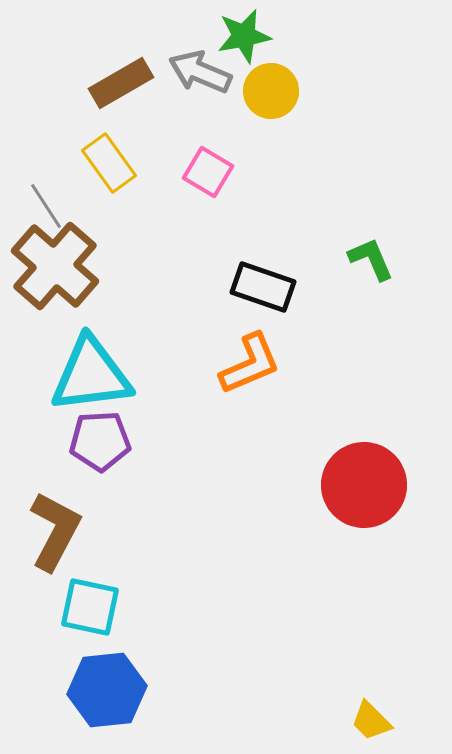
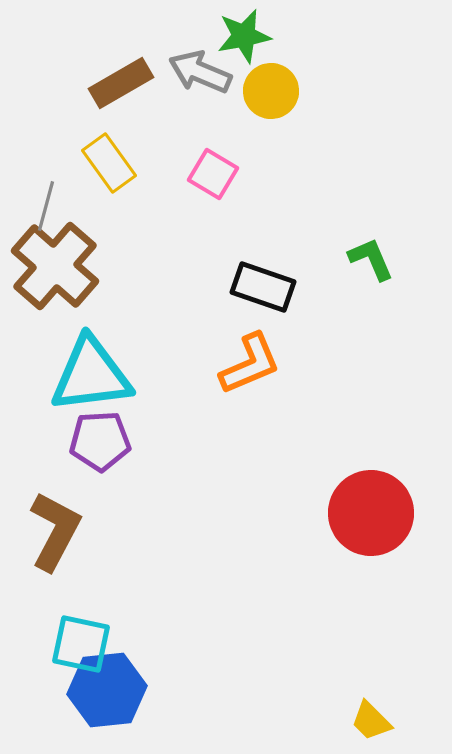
pink square: moved 5 px right, 2 px down
gray line: rotated 48 degrees clockwise
red circle: moved 7 px right, 28 px down
cyan square: moved 9 px left, 37 px down
